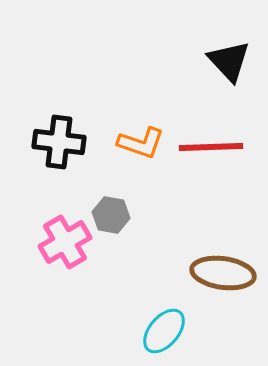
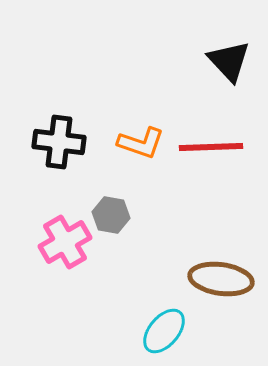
brown ellipse: moved 2 px left, 6 px down
